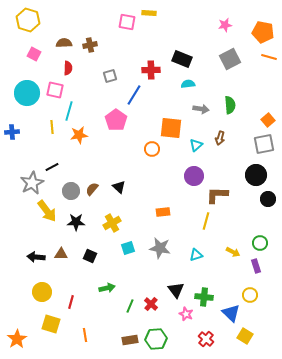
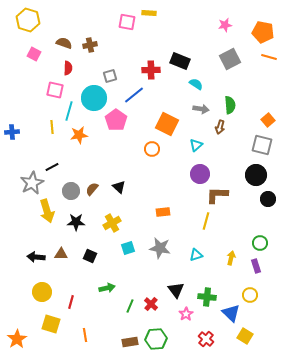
brown semicircle at (64, 43): rotated 21 degrees clockwise
black rectangle at (182, 59): moved 2 px left, 2 px down
cyan semicircle at (188, 84): moved 8 px right; rotated 40 degrees clockwise
cyan circle at (27, 93): moved 67 px right, 5 px down
blue line at (134, 95): rotated 20 degrees clockwise
orange square at (171, 128): moved 4 px left, 4 px up; rotated 20 degrees clockwise
brown arrow at (220, 138): moved 11 px up
gray square at (264, 144): moved 2 px left, 1 px down; rotated 25 degrees clockwise
purple circle at (194, 176): moved 6 px right, 2 px up
yellow arrow at (47, 211): rotated 20 degrees clockwise
yellow arrow at (233, 252): moved 2 px left, 6 px down; rotated 104 degrees counterclockwise
green cross at (204, 297): moved 3 px right
pink star at (186, 314): rotated 16 degrees clockwise
brown rectangle at (130, 340): moved 2 px down
